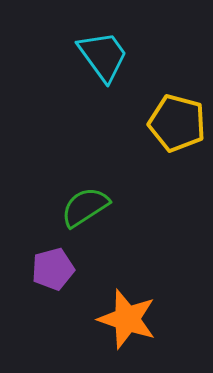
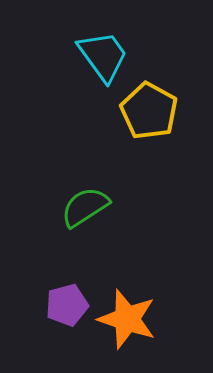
yellow pentagon: moved 28 px left, 12 px up; rotated 14 degrees clockwise
purple pentagon: moved 14 px right, 36 px down
